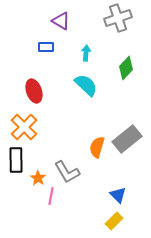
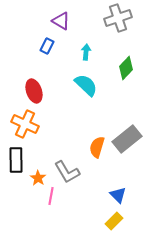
blue rectangle: moved 1 px right, 1 px up; rotated 63 degrees counterclockwise
cyan arrow: moved 1 px up
orange cross: moved 1 px right, 3 px up; rotated 20 degrees counterclockwise
